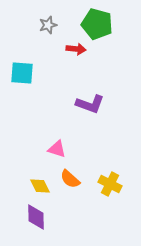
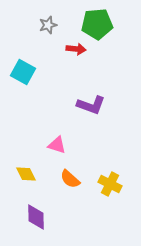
green pentagon: rotated 20 degrees counterclockwise
cyan square: moved 1 px right, 1 px up; rotated 25 degrees clockwise
purple L-shape: moved 1 px right, 1 px down
pink triangle: moved 4 px up
yellow diamond: moved 14 px left, 12 px up
